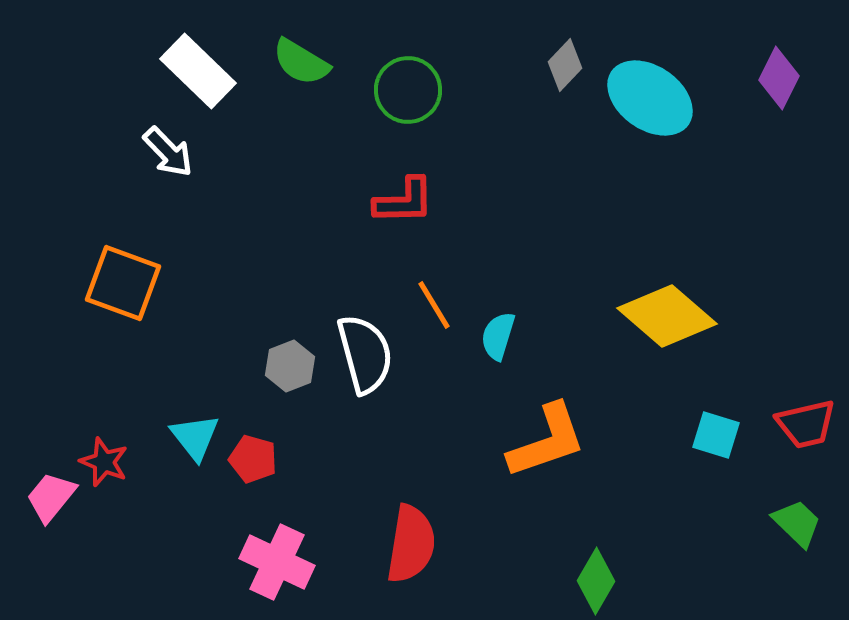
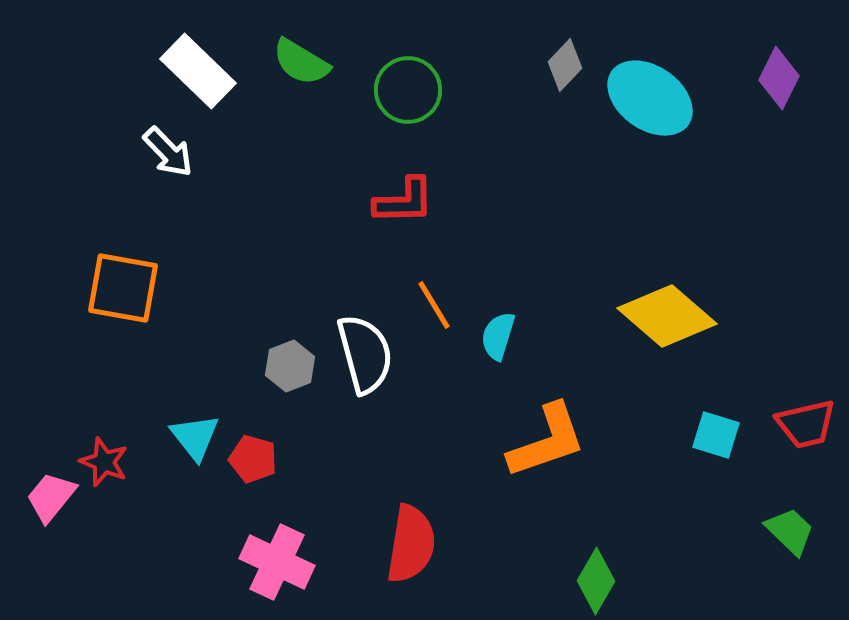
orange square: moved 5 px down; rotated 10 degrees counterclockwise
green trapezoid: moved 7 px left, 8 px down
